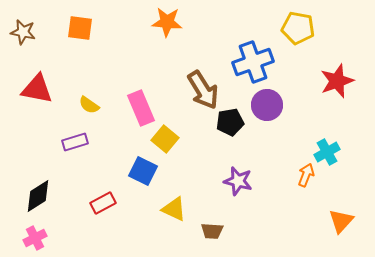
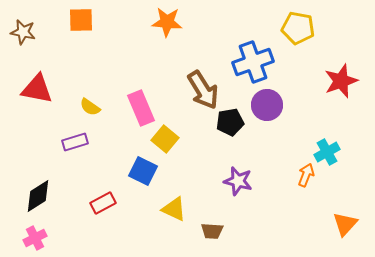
orange square: moved 1 px right, 8 px up; rotated 8 degrees counterclockwise
red star: moved 4 px right
yellow semicircle: moved 1 px right, 2 px down
orange triangle: moved 4 px right, 3 px down
